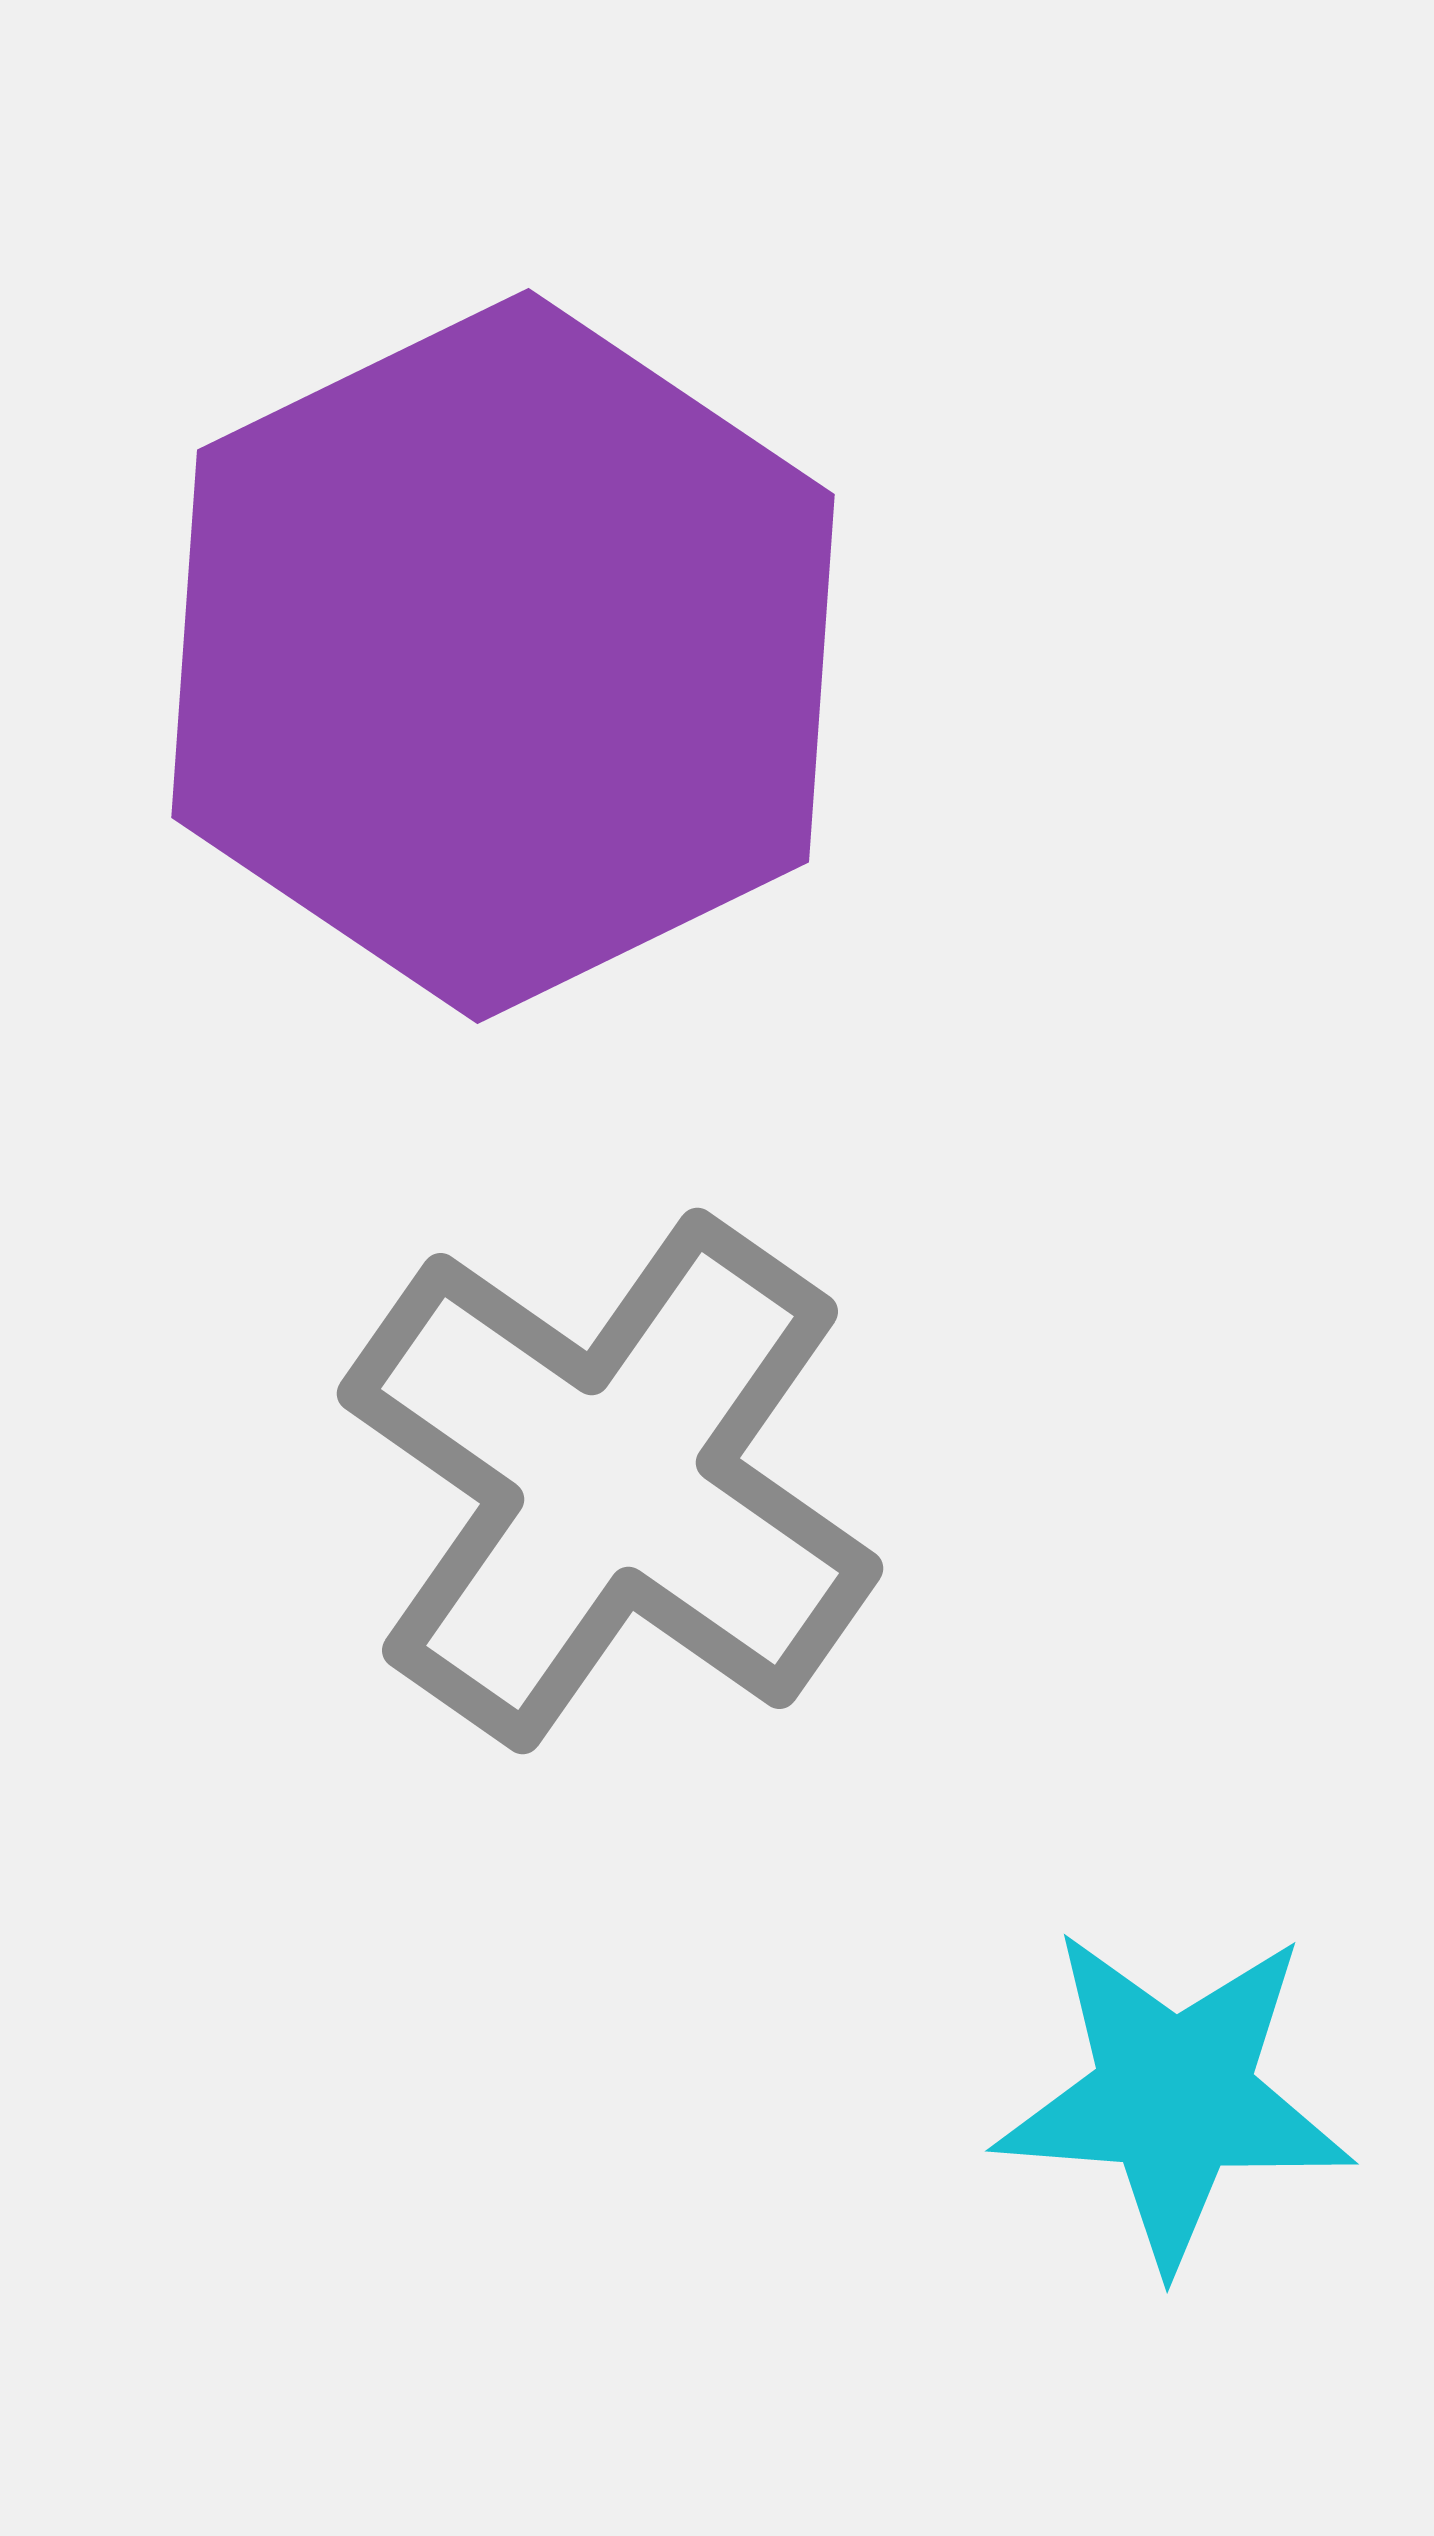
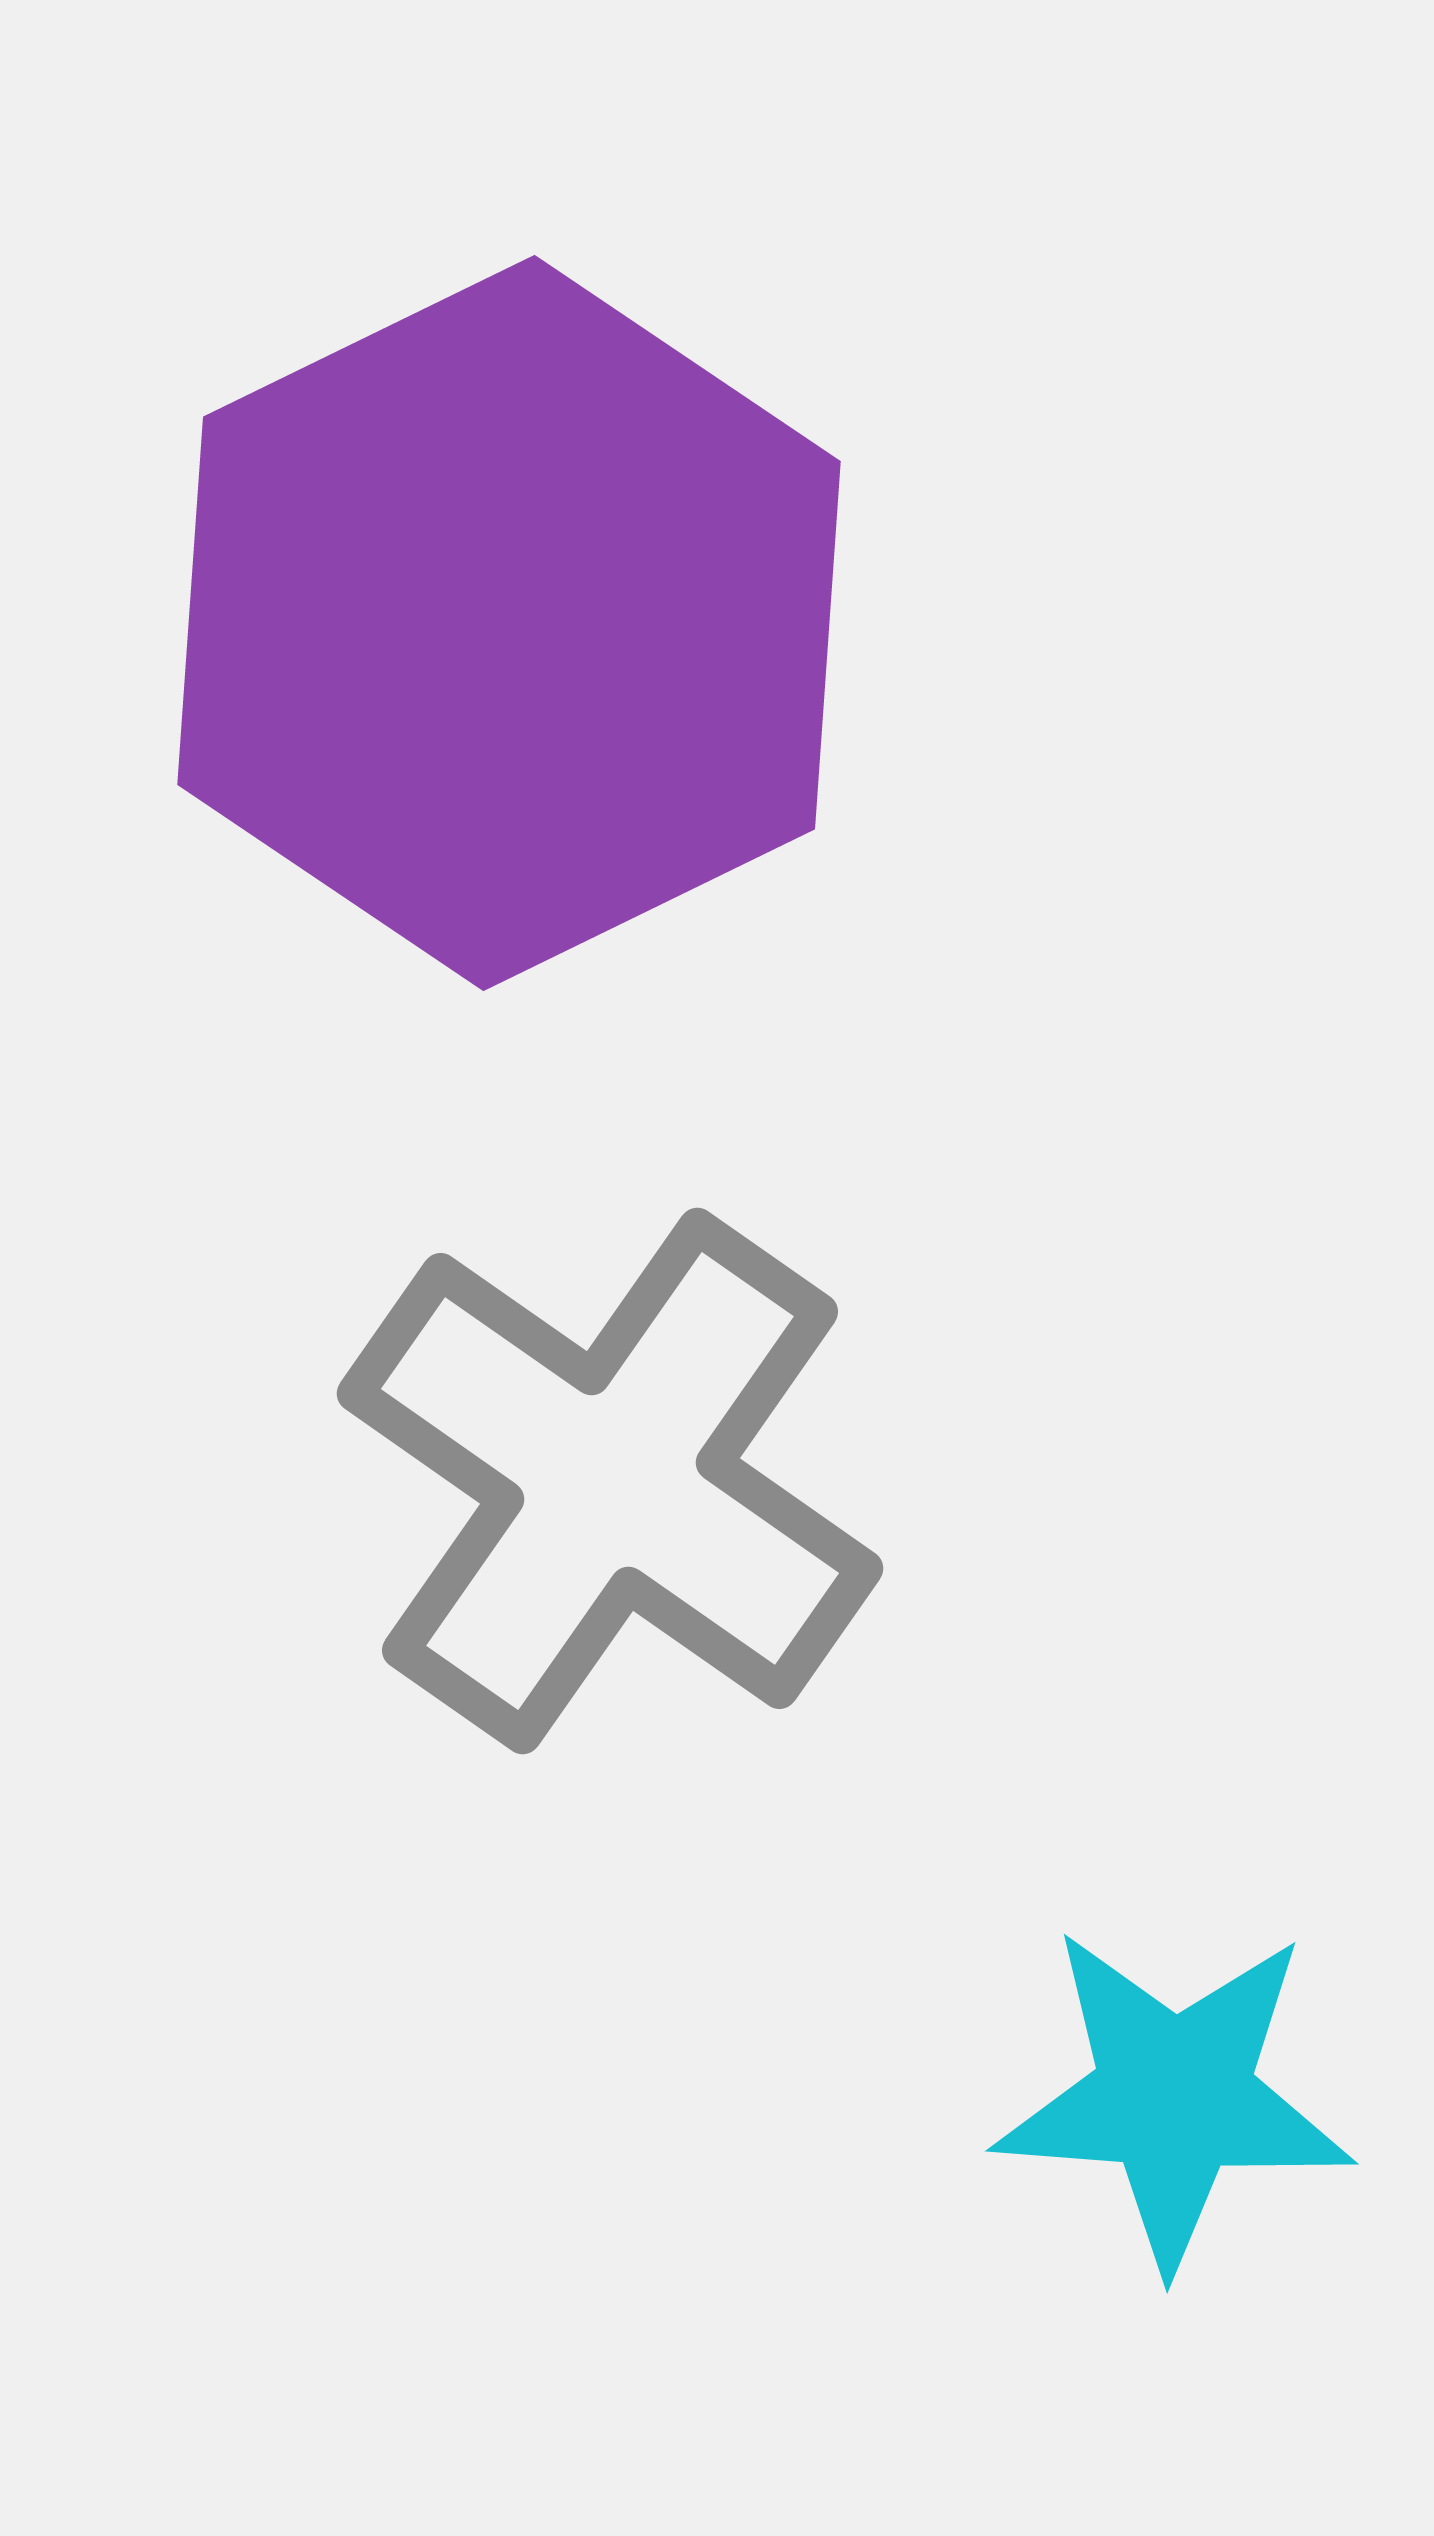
purple hexagon: moved 6 px right, 33 px up
